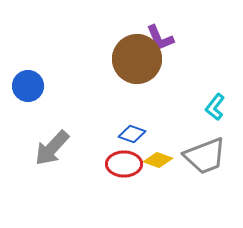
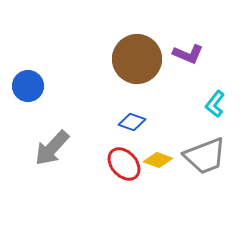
purple L-shape: moved 28 px right, 16 px down; rotated 44 degrees counterclockwise
cyan L-shape: moved 3 px up
blue diamond: moved 12 px up
red ellipse: rotated 48 degrees clockwise
